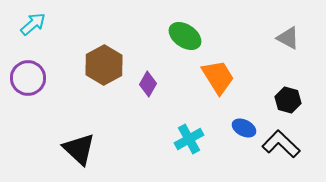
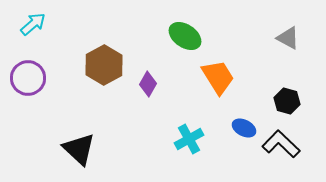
black hexagon: moved 1 px left, 1 px down
